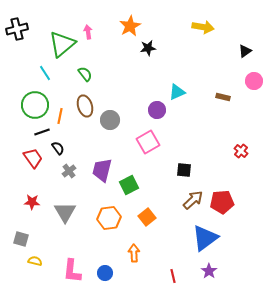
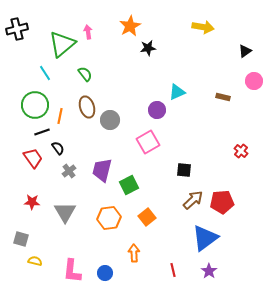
brown ellipse: moved 2 px right, 1 px down
red line: moved 6 px up
